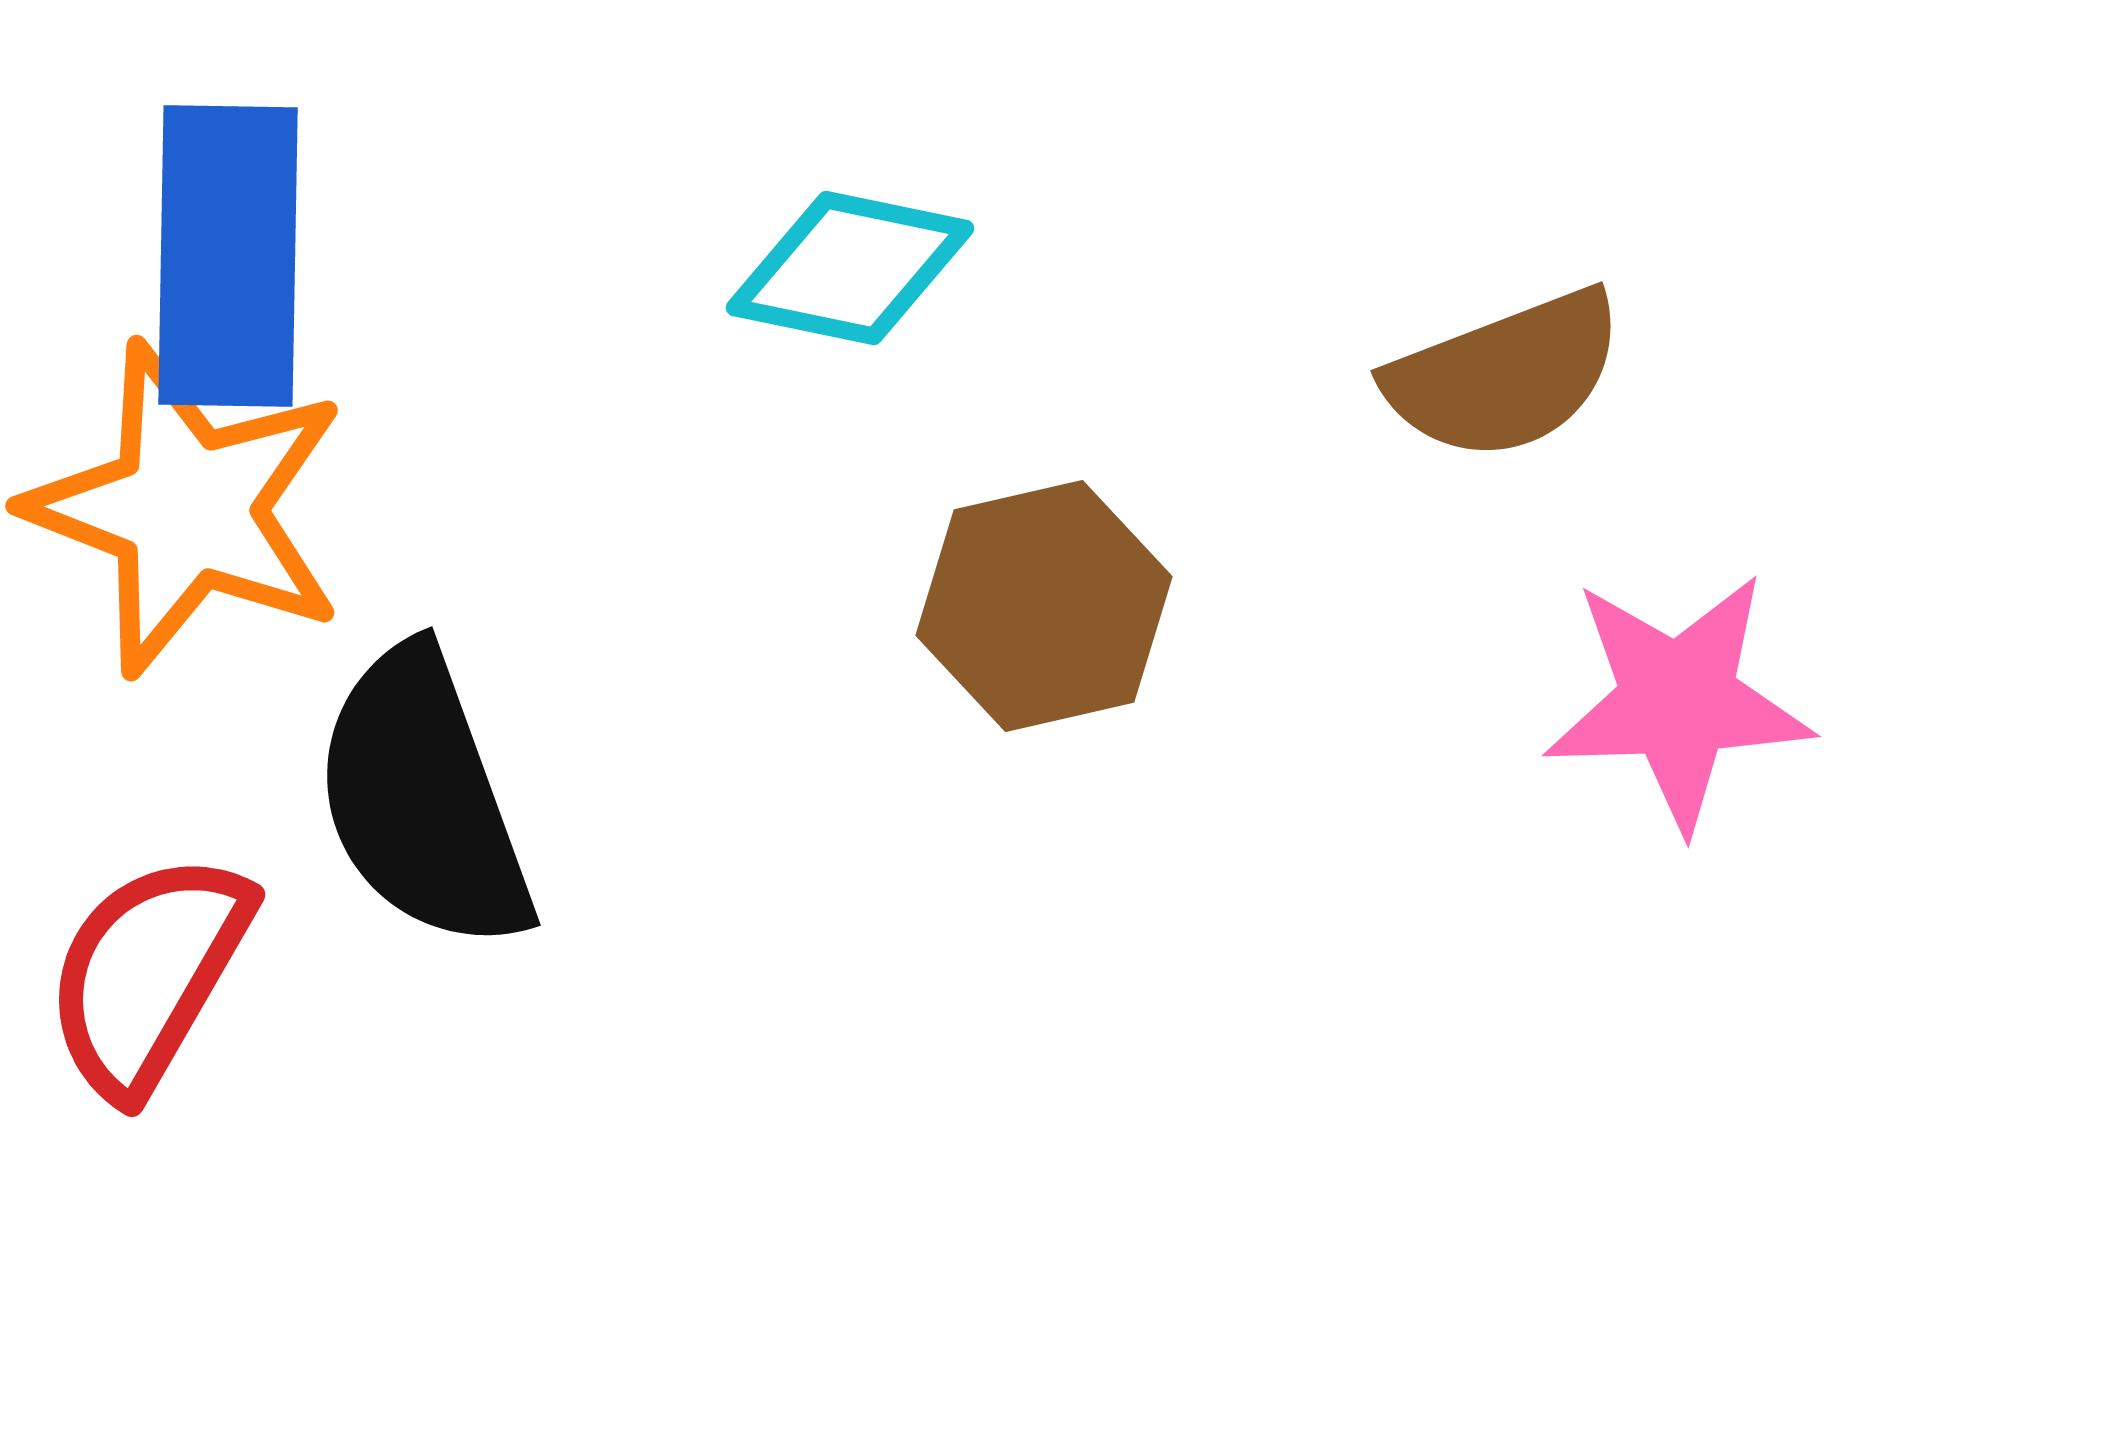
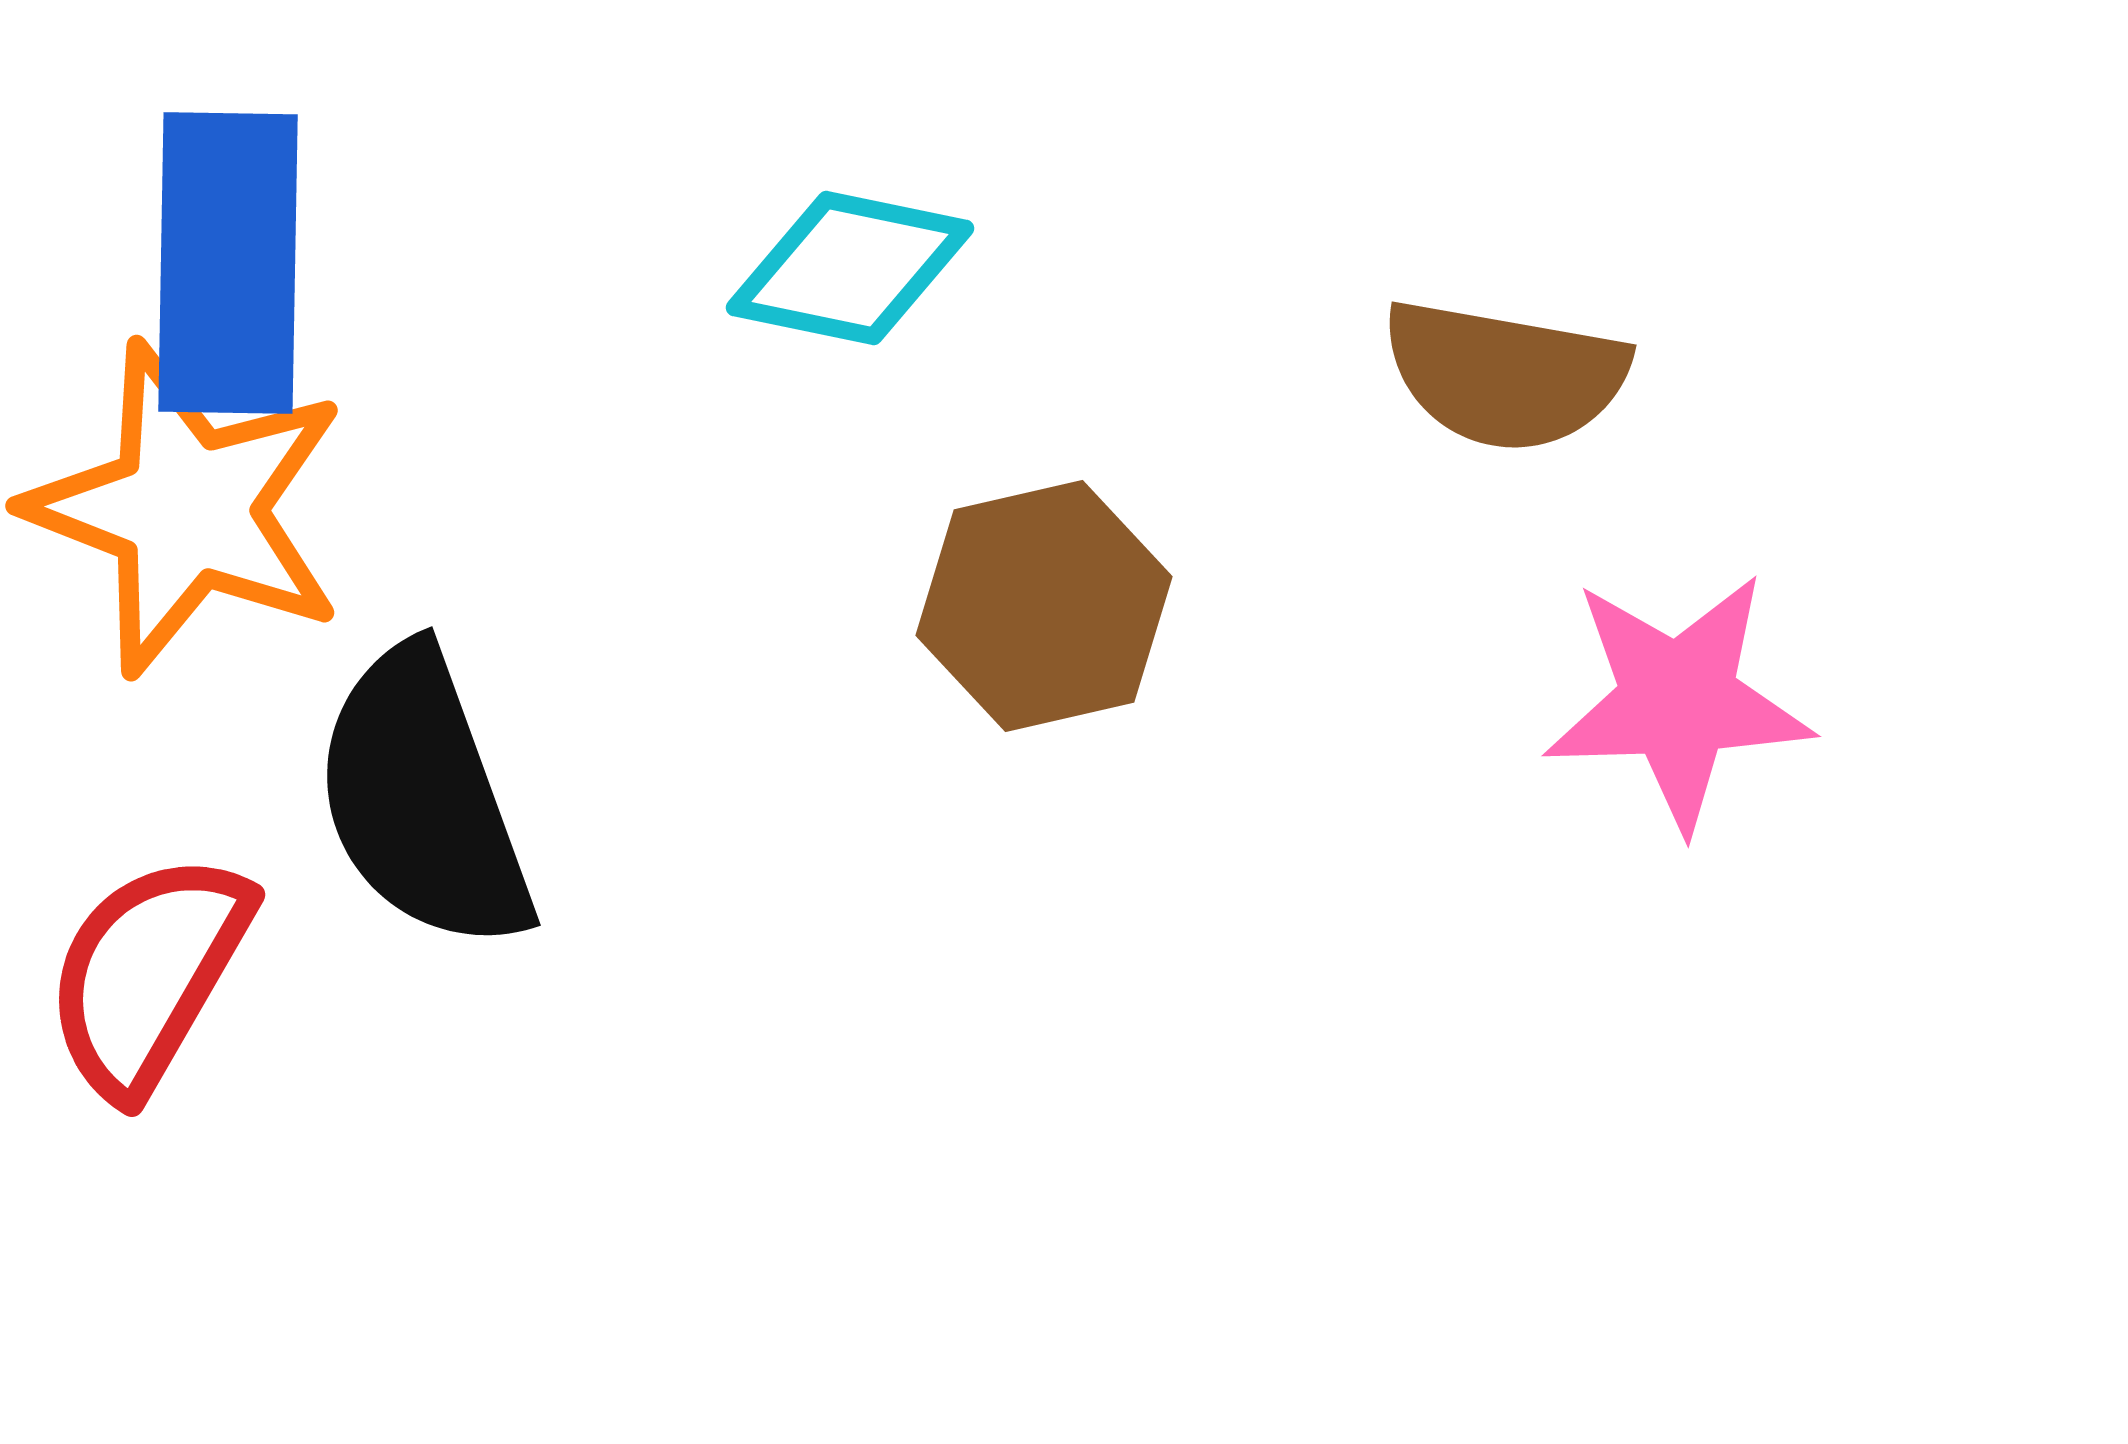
blue rectangle: moved 7 px down
brown semicircle: rotated 31 degrees clockwise
